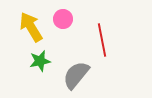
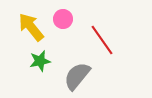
yellow arrow: rotated 8 degrees counterclockwise
red line: rotated 24 degrees counterclockwise
gray semicircle: moved 1 px right, 1 px down
